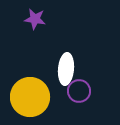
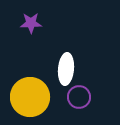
purple star: moved 4 px left, 4 px down; rotated 10 degrees counterclockwise
purple circle: moved 6 px down
